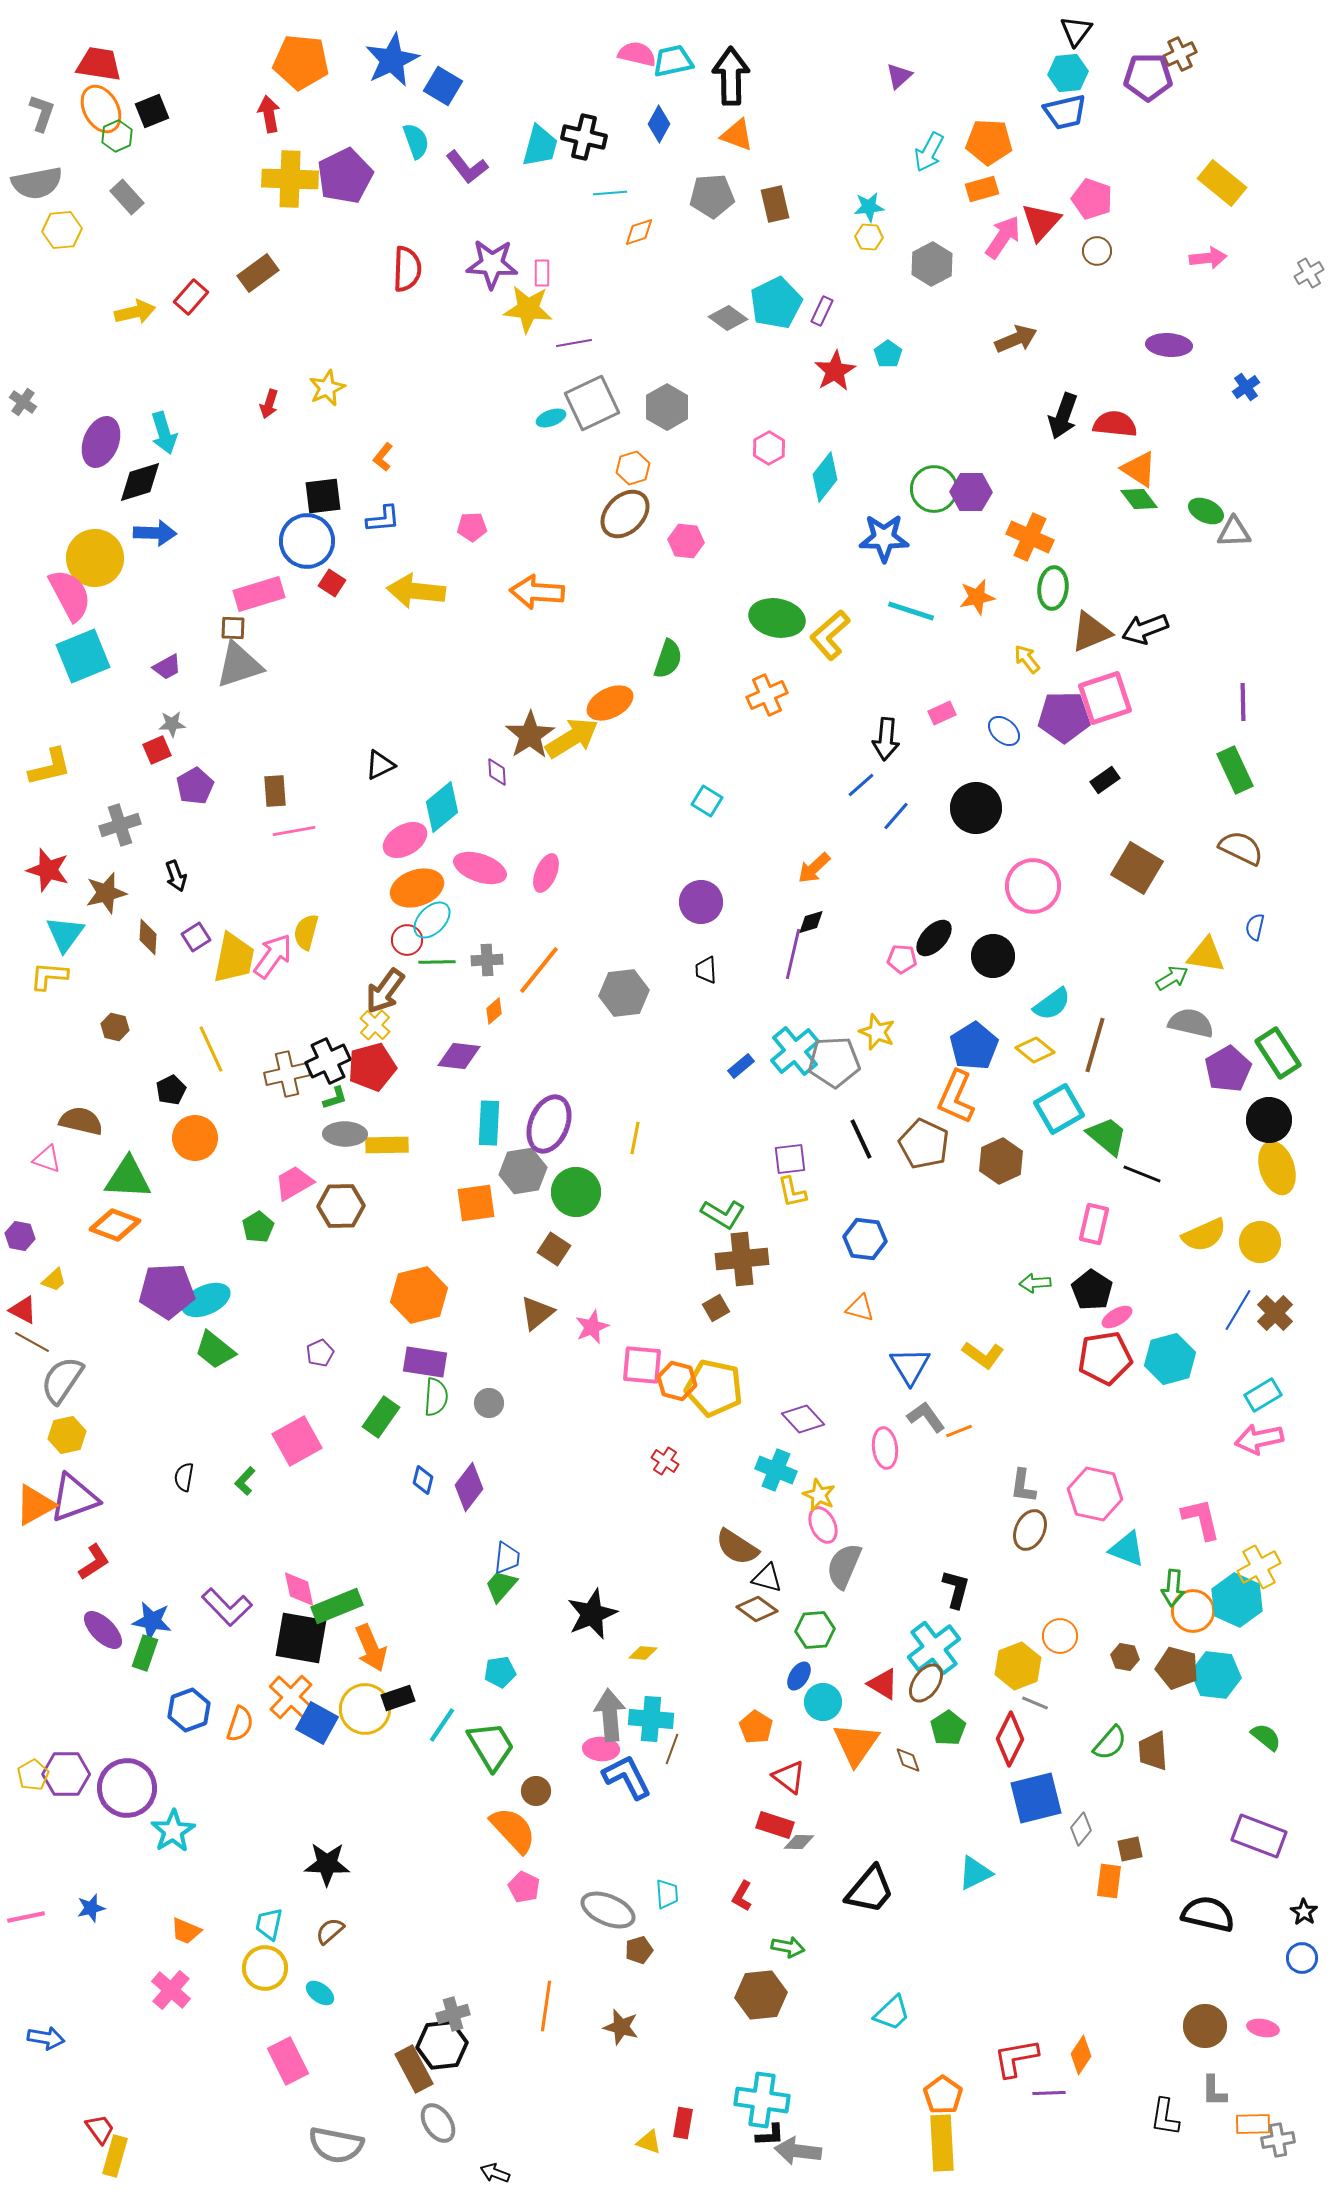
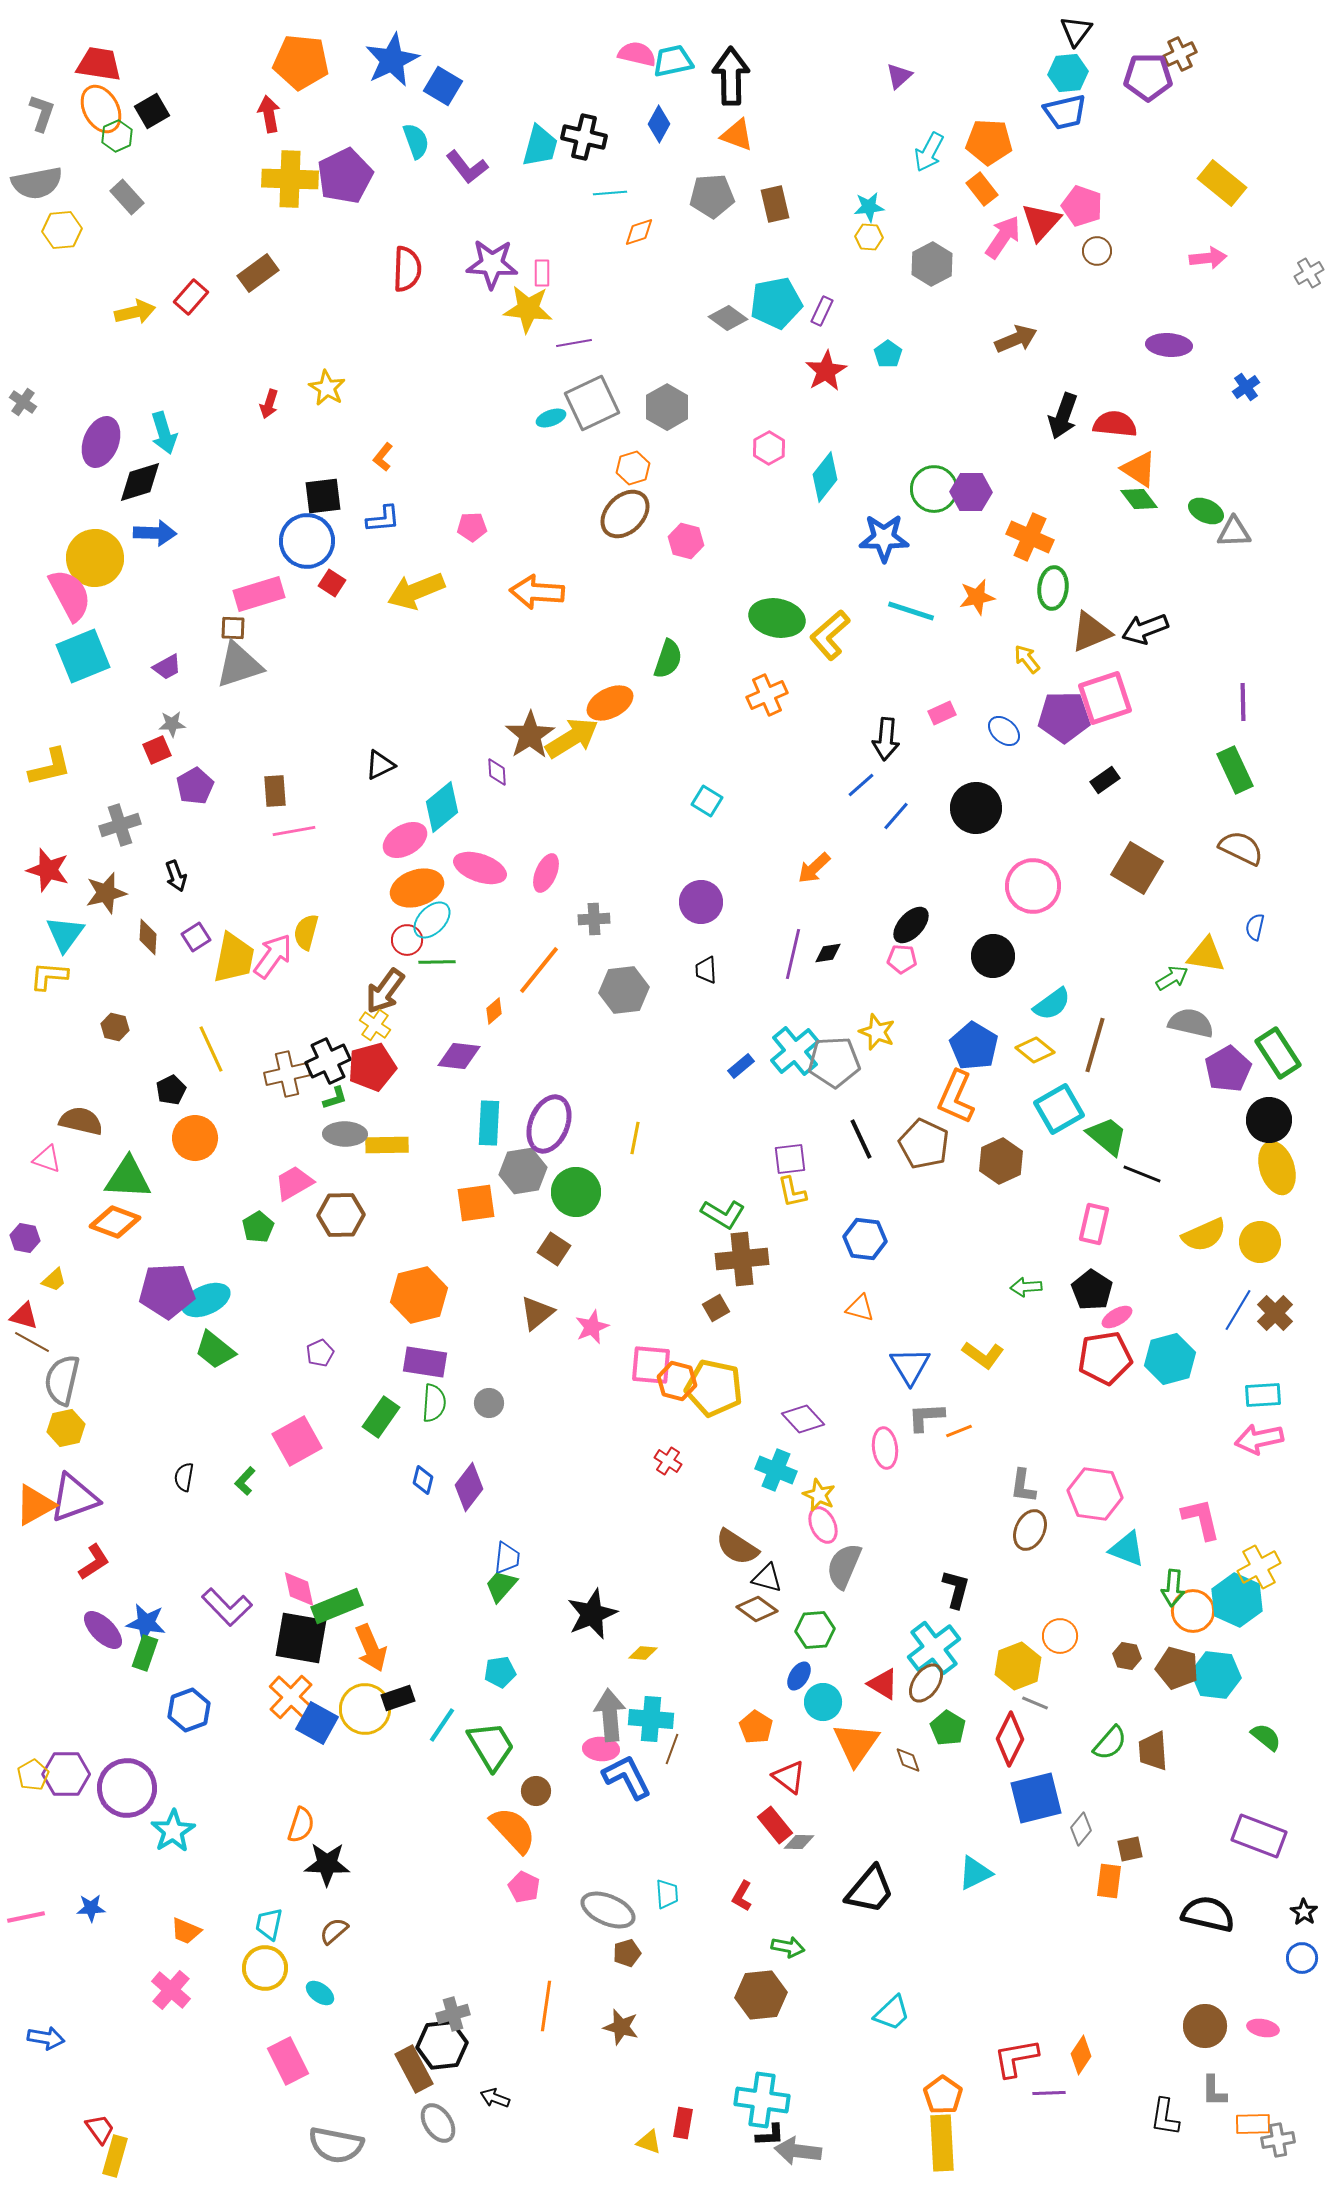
black square at (152, 111): rotated 8 degrees counterclockwise
orange rectangle at (982, 189): rotated 68 degrees clockwise
pink pentagon at (1092, 199): moved 10 px left, 7 px down
cyan pentagon at (776, 303): rotated 15 degrees clockwise
red star at (835, 371): moved 9 px left
yellow star at (327, 388): rotated 18 degrees counterclockwise
pink hexagon at (686, 541): rotated 8 degrees clockwise
yellow arrow at (416, 591): rotated 28 degrees counterclockwise
black diamond at (811, 922): moved 17 px right, 31 px down; rotated 8 degrees clockwise
black ellipse at (934, 938): moved 23 px left, 13 px up
gray cross at (487, 960): moved 107 px right, 41 px up
gray hexagon at (624, 993): moved 3 px up
yellow cross at (375, 1025): rotated 8 degrees counterclockwise
blue pentagon at (974, 1046): rotated 9 degrees counterclockwise
brown hexagon at (341, 1206): moved 9 px down
orange diamond at (115, 1225): moved 3 px up
purple hexagon at (20, 1236): moved 5 px right, 2 px down
green arrow at (1035, 1283): moved 9 px left, 4 px down
red triangle at (23, 1310): moved 1 px right, 6 px down; rotated 12 degrees counterclockwise
pink square at (642, 1365): moved 9 px right
gray semicircle at (62, 1380): rotated 21 degrees counterclockwise
cyan rectangle at (1263, 1395): rotated 27 degrees clockwise
green semicircle at (436, 1397): moved 2 px left, 6 px down
gray L-shape at (926, 1417): rotated 57 degrees counterclockwise
yellow hexagon at (67, 1435): moved 1 px left, 7 px up
red cross at (665, 1461): moved 3 px right
pink hexagon at (1095, 1494): rotated 4 degrees counterclockwise
blue star at (152, 1621): moved 6 px left, 2 px down
brown hexagon at (1125, 1657): moved 2 px right, 1 px up
orange semicircle at (240, 1724): moved 61 px right, 101 px down
green pentagon at (948, 1728): rotated 8 degrees counterclockwise
red rectangle at (775, 1825): rotated 33 degrees clockwise
blue star at (91, 1908): rotated 12 degrees clockwise
brown semicircle at (330, 1931): moved 4 px right
brown pentagon at (639, 1950): moved 12 px left, 3 px down
black arrow at (495, 2173): moved 75 px up
